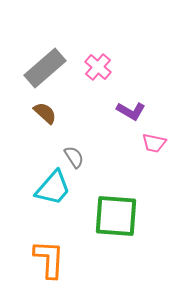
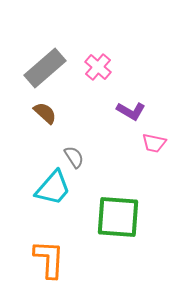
green square: moved 2 px right, 1 px down
